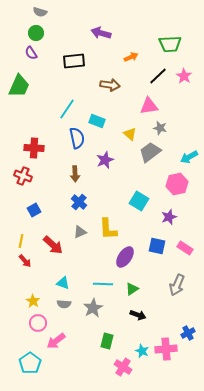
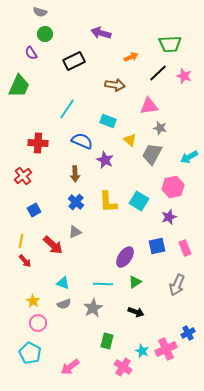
green circle at (36, 33): moved 9 px right, 1 px down
black rectangle at (74, 61): rotated 20 degrees counterclockwise
black line at (158, 76): moved 3 px up
pink star at (184, 76): rotated 14 degrees counterclockwise
brown arrow at (110, 85): moved 5 px right
cyan rectangle at (97, 121): moved 11 px right
yellow triangle at (130, 134): moved 6 px down
blue semicircle at (77, 138): moved 5 px right, 3 px down; rotated 55 degrees counterclockwise
red cross at (34, 148): moved 4 px right, 5 px up
gray trapezoid at (150, 152): moved 2 px right, 2 px down; rotated 25 degrees counterclockwise
purple star at (105, 160): rotated 24 degrees counterclockwise
red cross at (23, 176): rotated 30 degrees clockwise
pink hexagon at (177, 184): moved 4 px left, 3 px down
blue cross at (79, 202): moved 3 px left
yellow L-shape at (108, 229): moved 27 px up
gray triangle at (80, 232): moved 5 px left
blue square at (157, 246): rotated 24 degrees counterclockwise
pink rectangle at (185, 248): rotated 35 degrees clockwise
green triangle at (132, 289): moved 3 px right, 7 px up
gray semicircle at (64, 304): rotated 24 degrees counterclockwise
black arrow at (138, 315): moved 2 px left, 3 px up
pink arrow at (56, 341): moved 14 px right, 26 px down
pink cross at (166, 349): rotated 20 degrees counterclockwise
cyan pentagon at (30, 363): moved 10 px up; rotated 10 degrees counterclockwise
